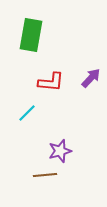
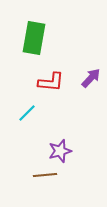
green rectangle: moved 3 px right, 3 px down
